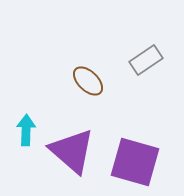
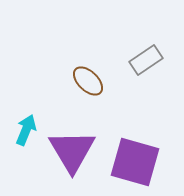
cyan arrow: rotated 20 degrees clockwise
purple triangle: rotated 18 degrees clockwise
